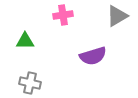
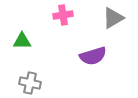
gray triangle: moved 4 px left, 2 px down
green triangle: moved 3 px left
